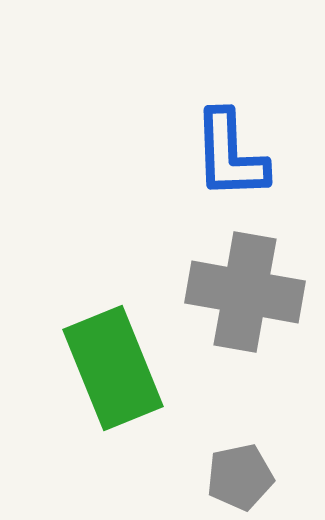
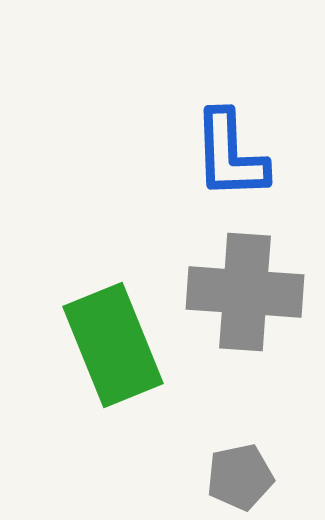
gray cross: rotated 6 degrees counterclockwise
green rectangle: moved 23 px up
